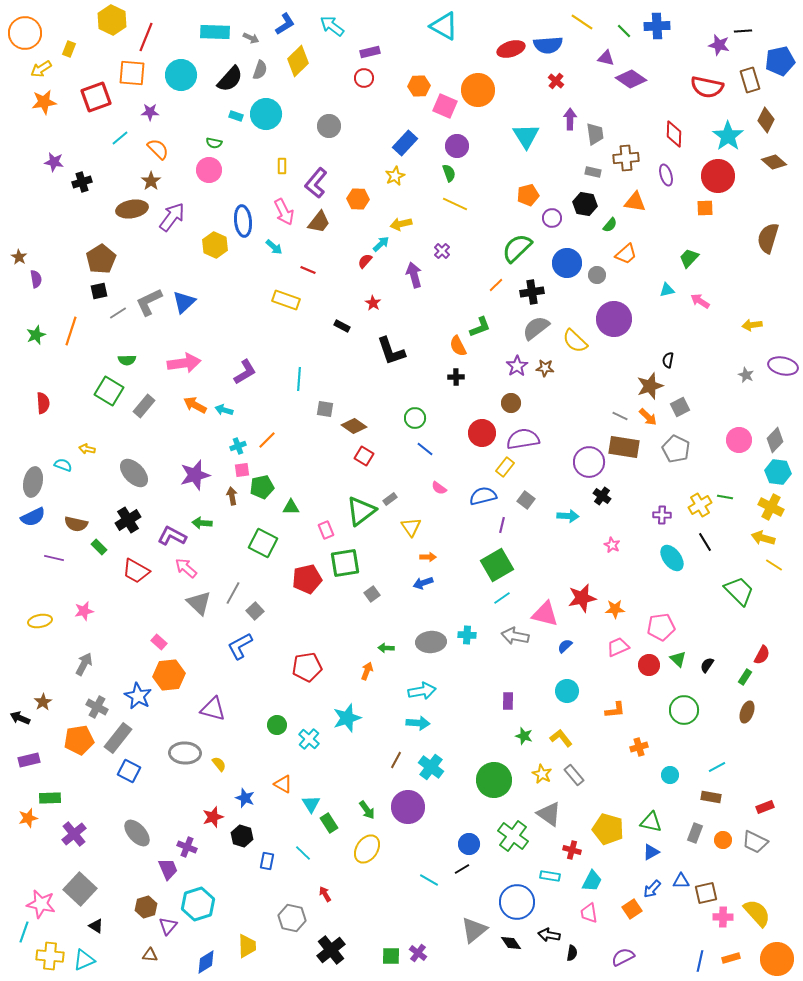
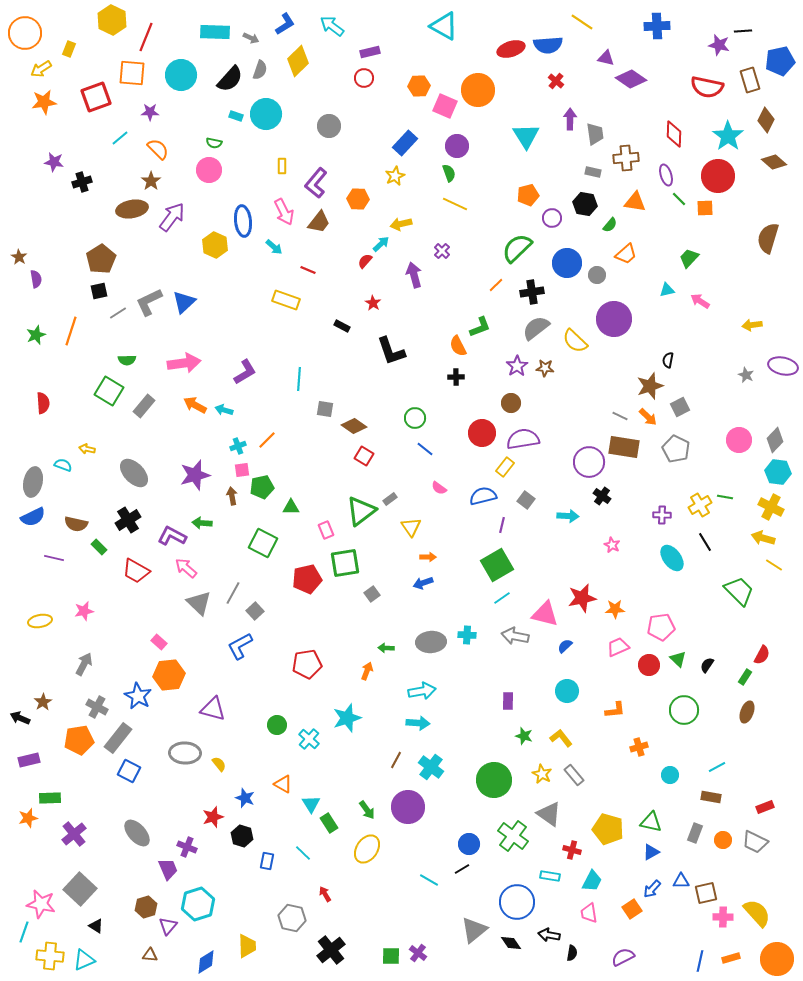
green line at (624, 31): moved 55 px right, 168 px down
red pentagon at (307, 667): moved 3 px up
